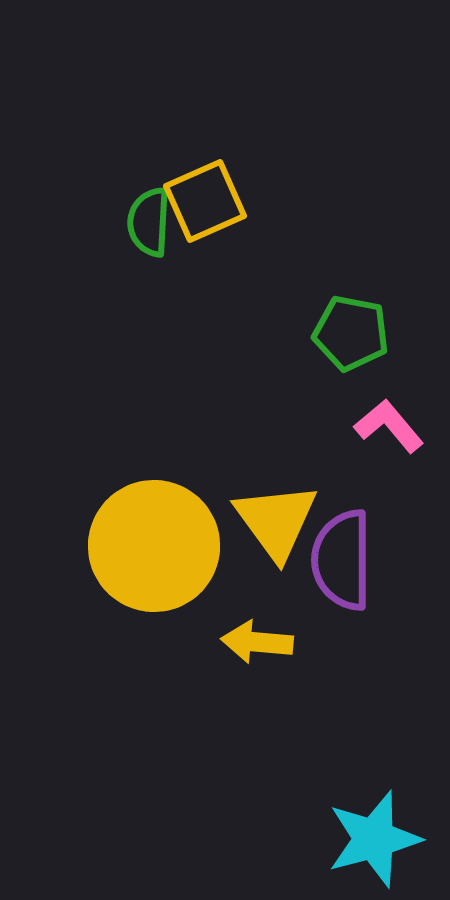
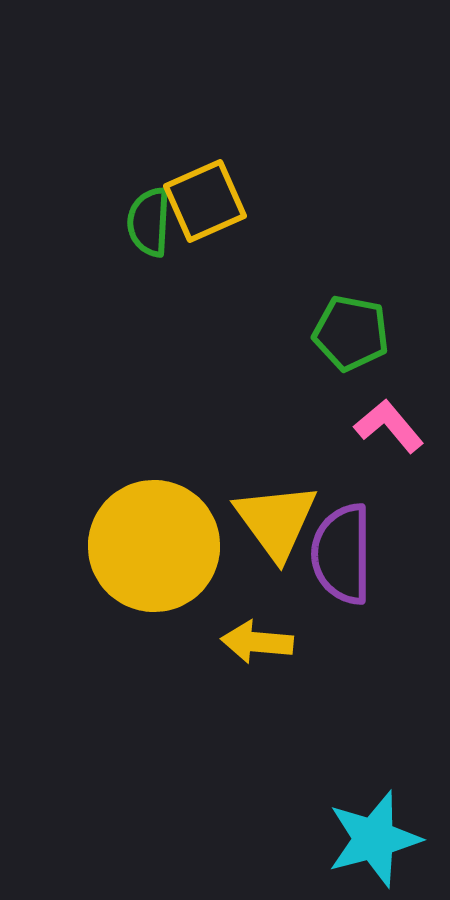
purple semicircle: moved 6 px up
